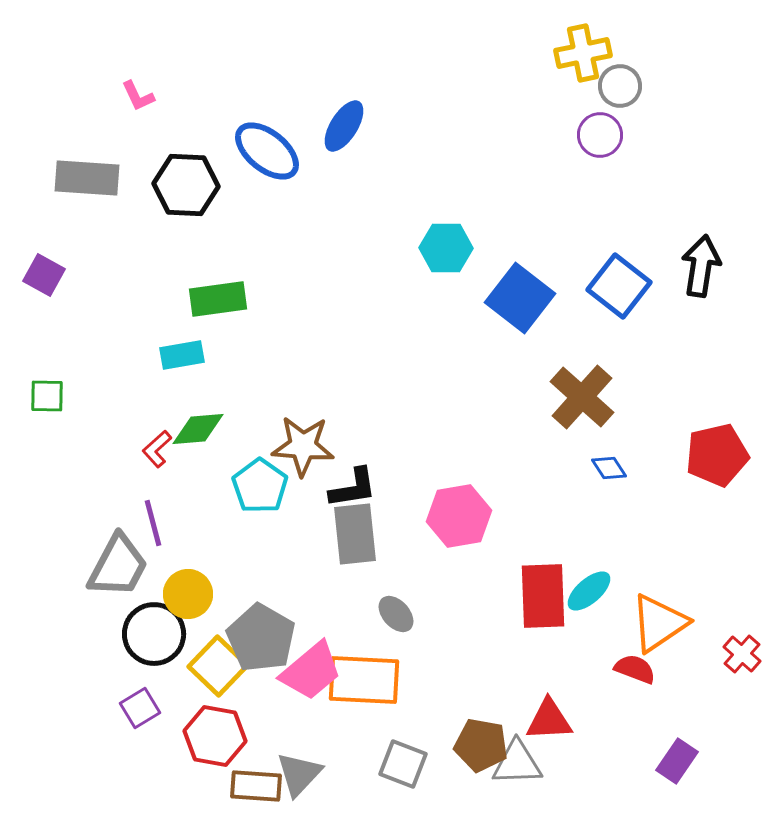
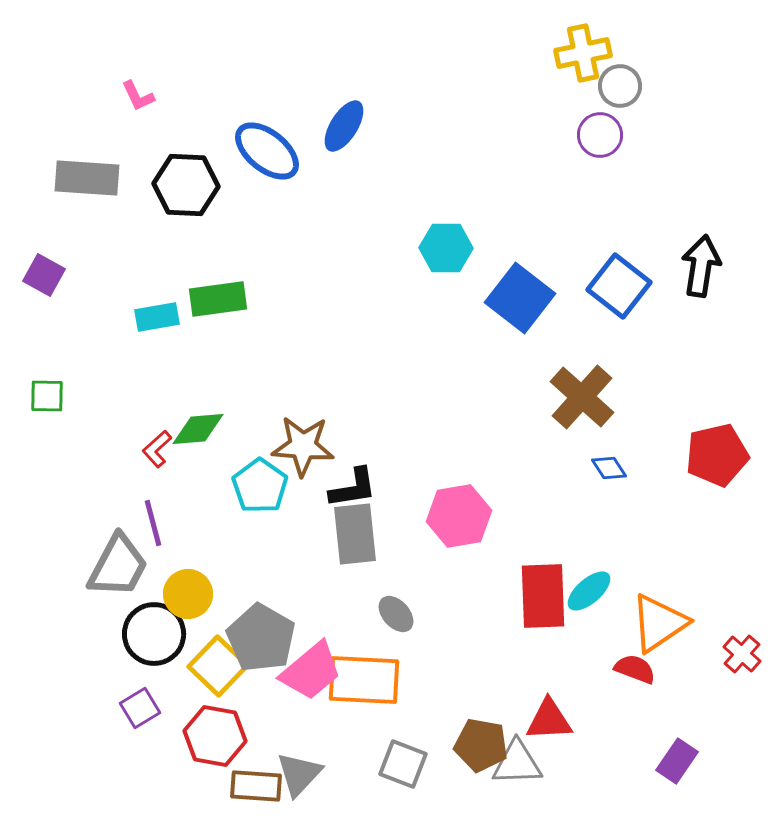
cyan rectangle at (182, 355): moved 25 px left, 38 px up
